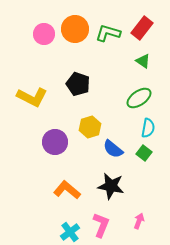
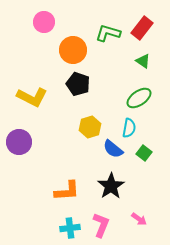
orange circle: moved 2 px left, 21 px down
pink circle: moved 12 px up
cyan semicircle: moved 19 px left
purple circle: moved 36 px left
black star: rotated 28 degrees clockwise
orange L-shape: moved 1 px down; rotated 136 degrees clockwise
pink arrow: moved 2 px up; rotated 105 degrees clockwise
cyan cross: moved 4 px up; rotated 30 degrees clockwise
